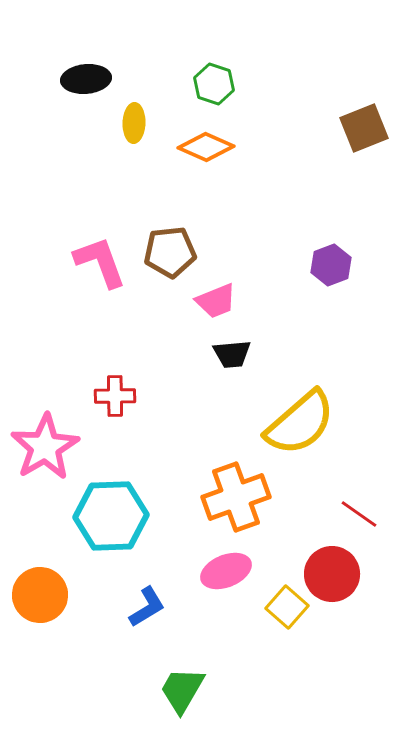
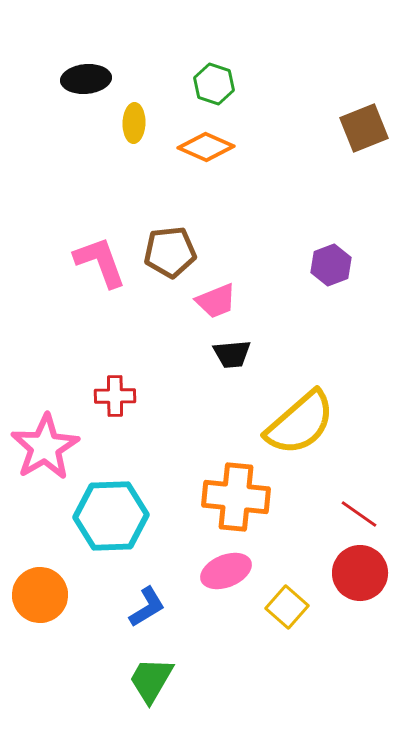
orange cross: rotated 26 degrees clockwise
red circle: moved 28 px right, 1 px up
green trapezoid: moved 31 px left, 10 px up
